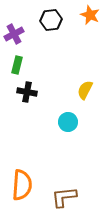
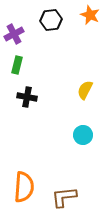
black cross: moved 5 px down
cyan circle: moved 15 px right, 13 px down
orange semicircle: moved 2 px right, 2 px down
